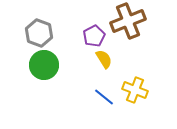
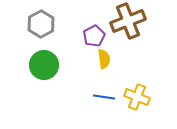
gray hexagon: moved 2 px right, 9 px up; rotated 12 degrees clockwise
yellow semicircle: rotated 24 degrees clockwise
yellow cross: moved 2 px right, 7 px down
blue line: rotated 30 degrees counterclockwise
